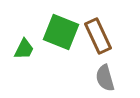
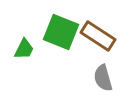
brown rectangle: rotated 32 degrees counterclockwise
gray semicircle: moved 2 px left
